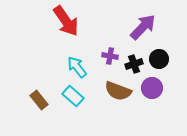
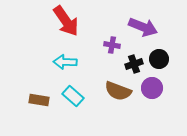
purple arrow: rotated 68 degrees clockwise
purple cross: moved 2 px right, 11 px up
cyan arrow: moved 12 px left, 5 px up; rotated 50 degrees counterclockwise
brown rectangle: rotated 42 degrees counterclockwise
